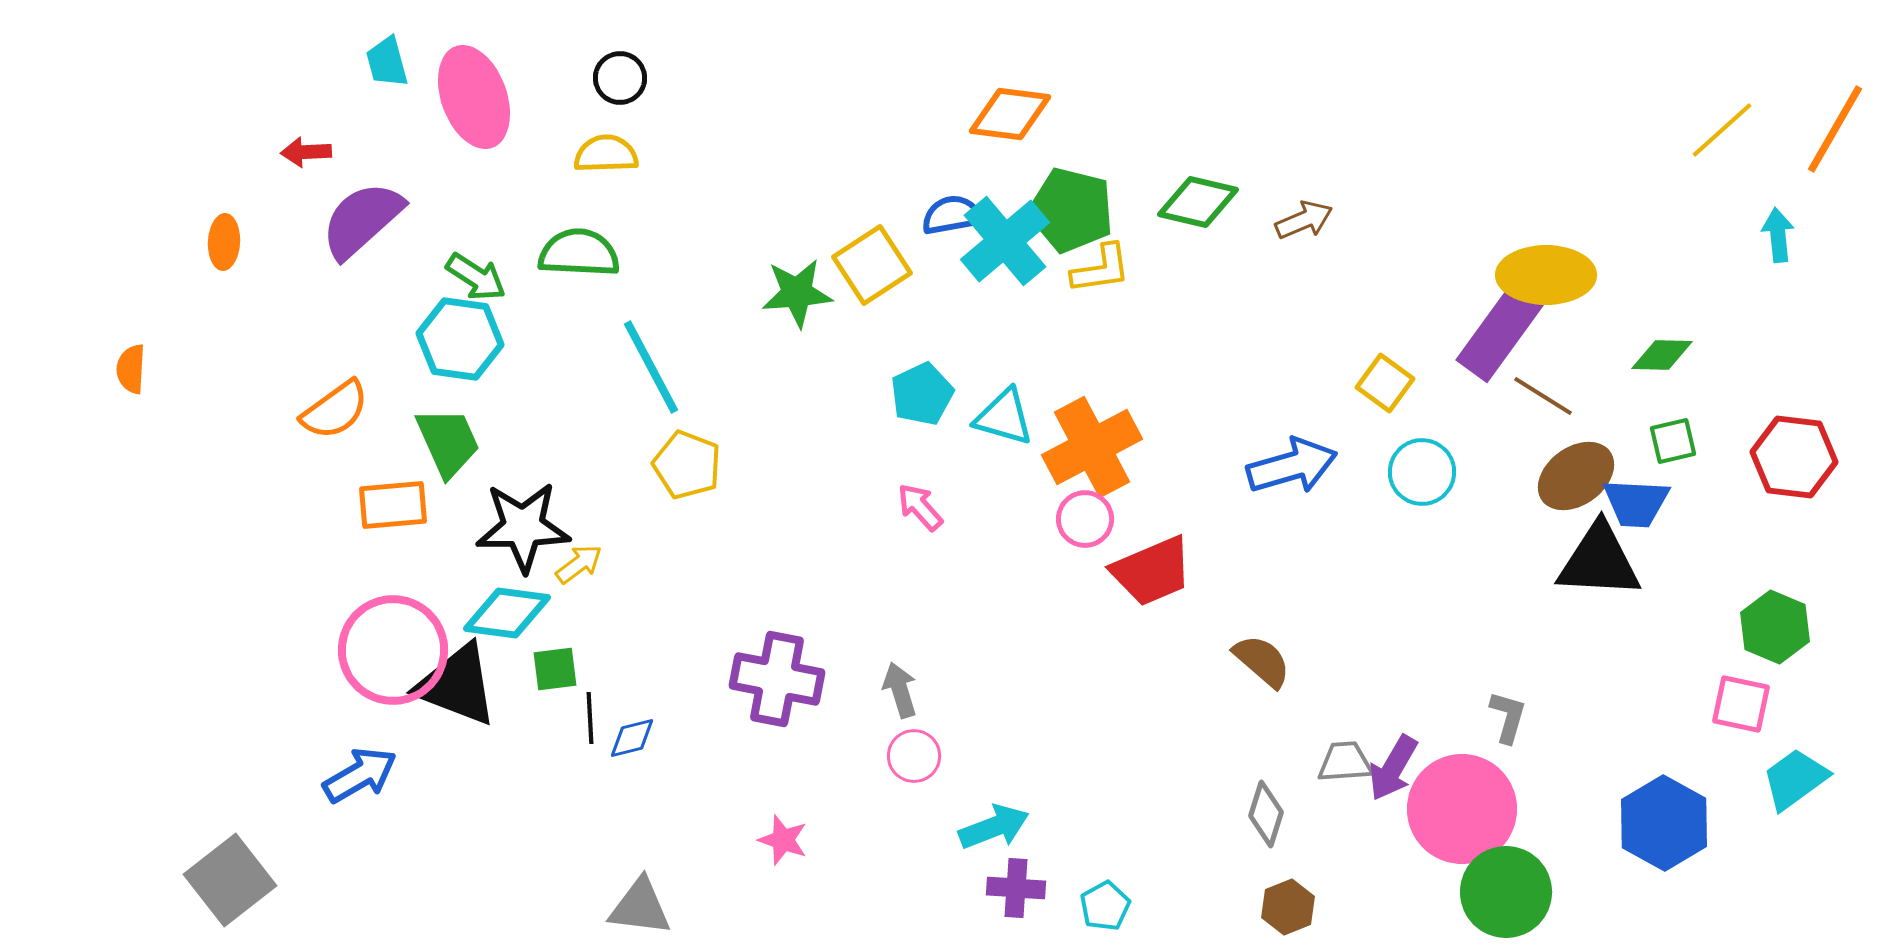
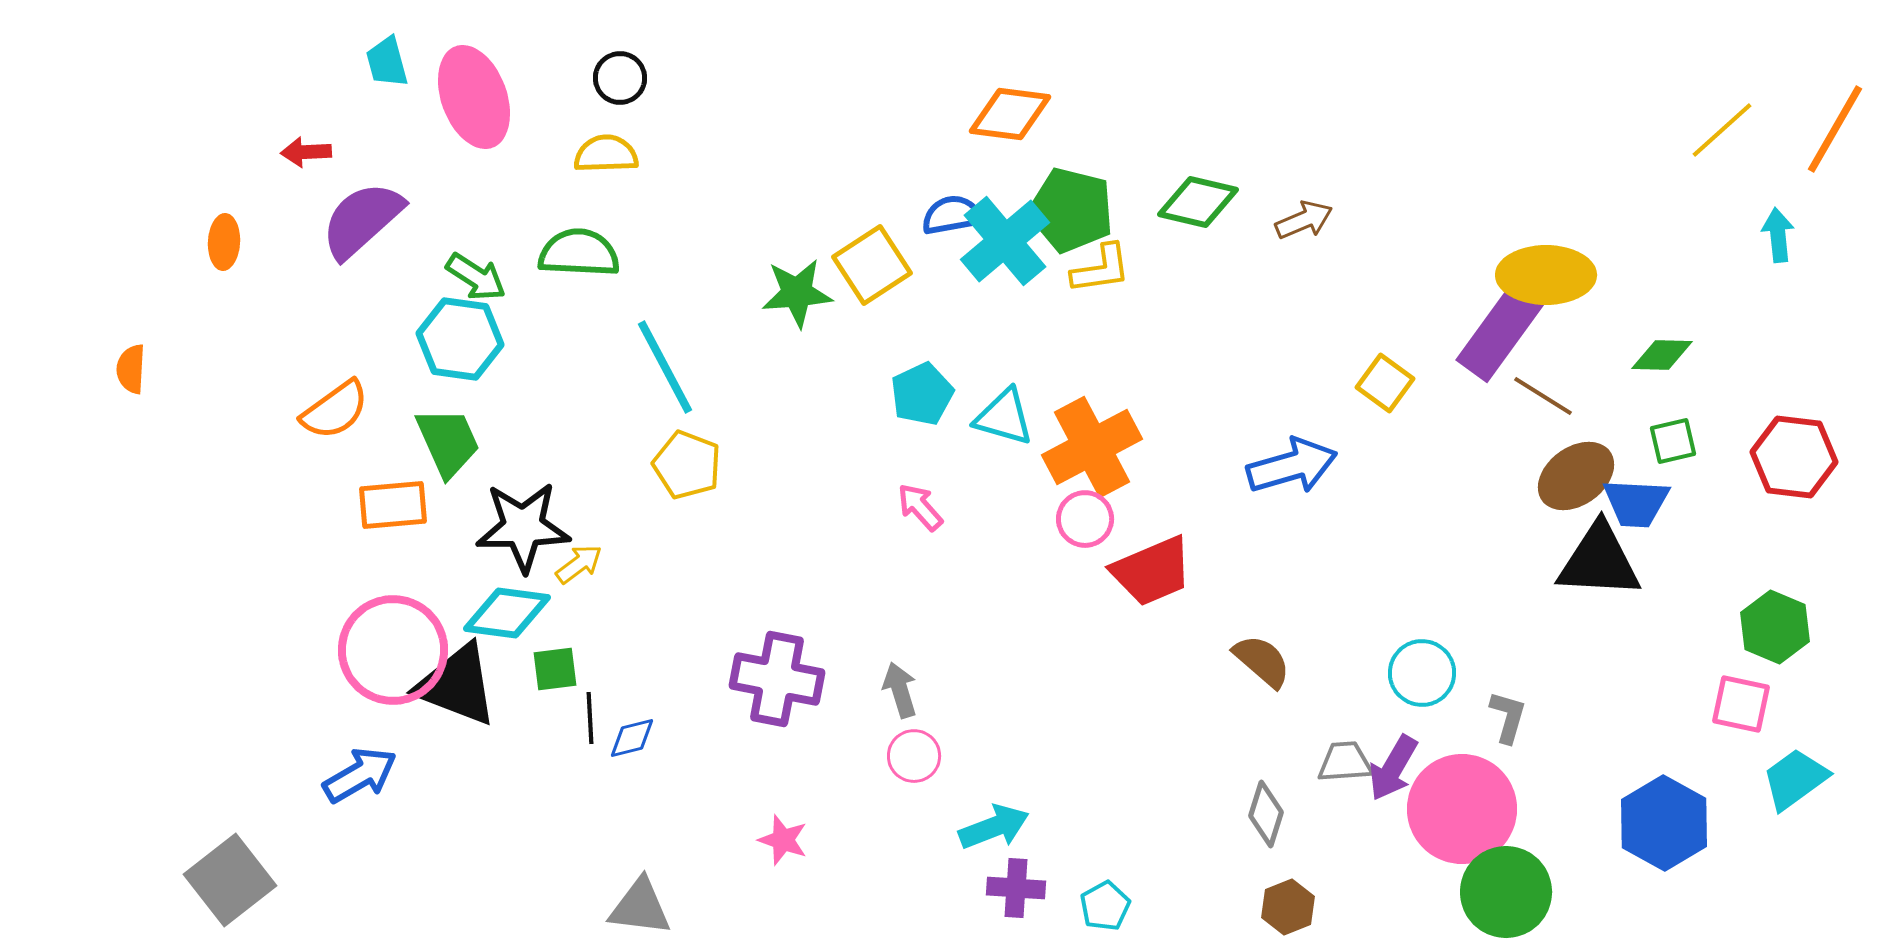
cyan line at (651, 367): moved 14 px right
cyan circle at (1422, 472): moved 201 px down
